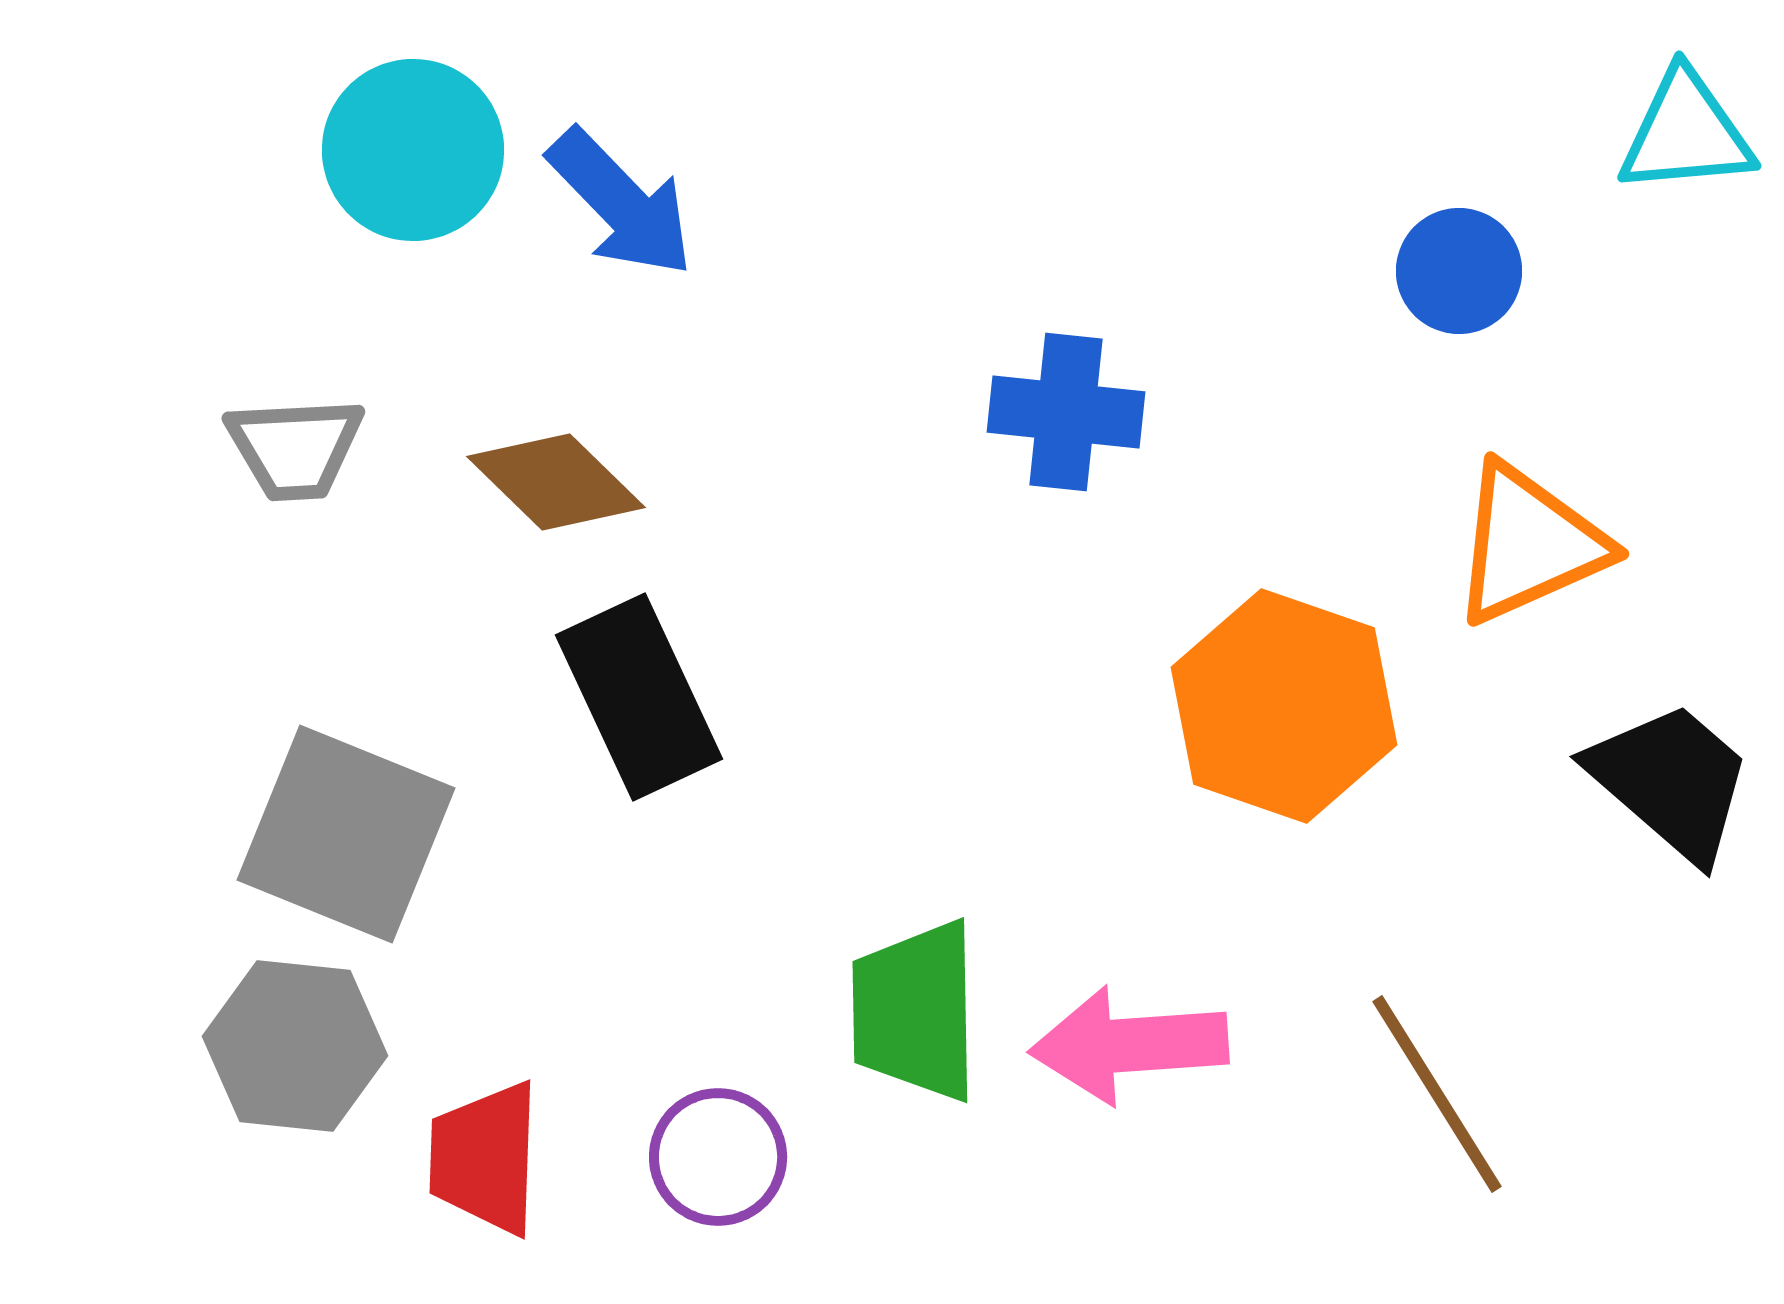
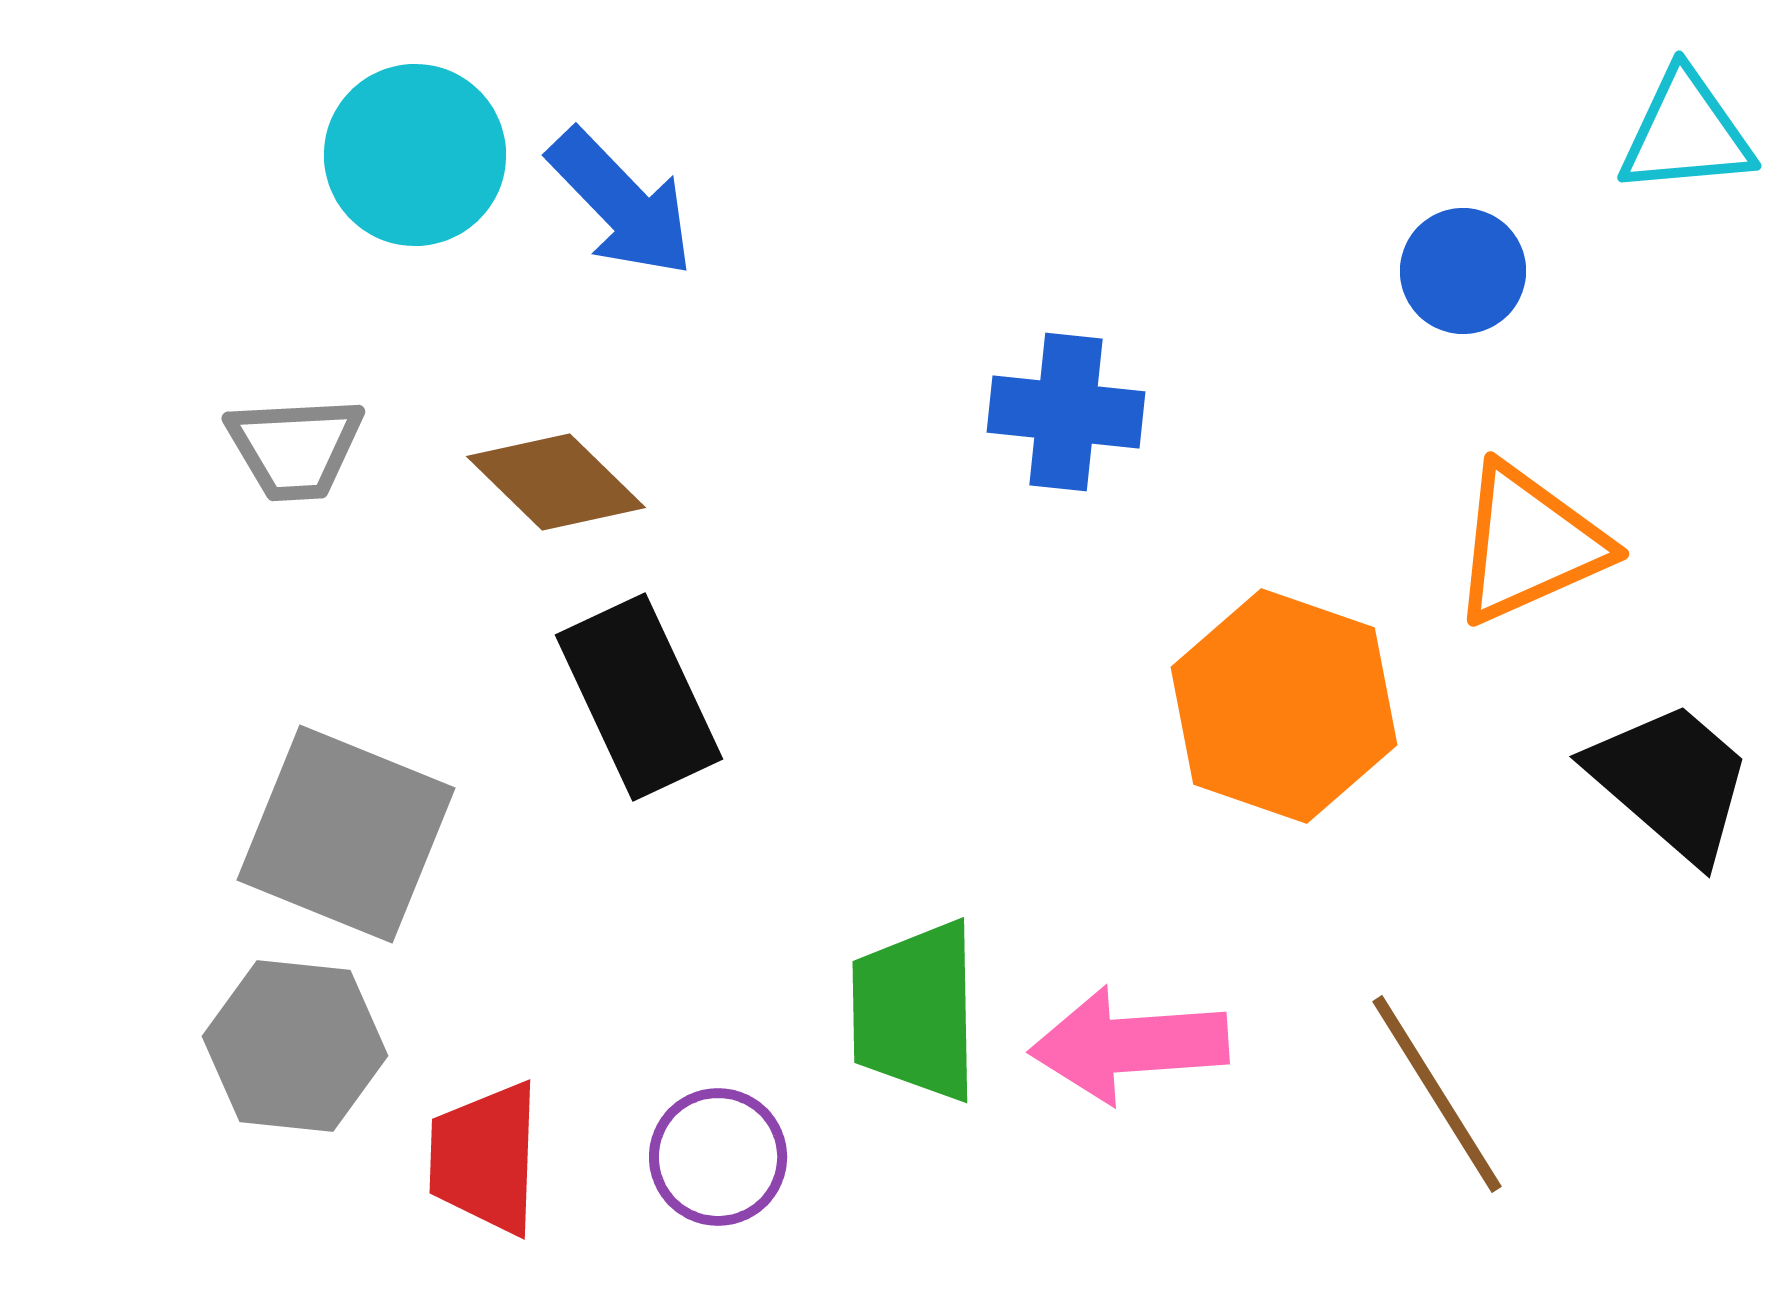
cyan circle: moved 2 px right, 5 px down
blue circle: moved 4 px right
